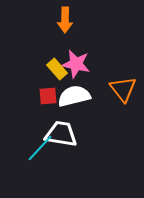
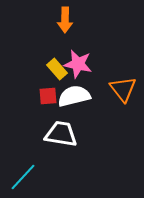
pink star: moved 2 px right
cyan line: moved 17 px left, 29 px down
